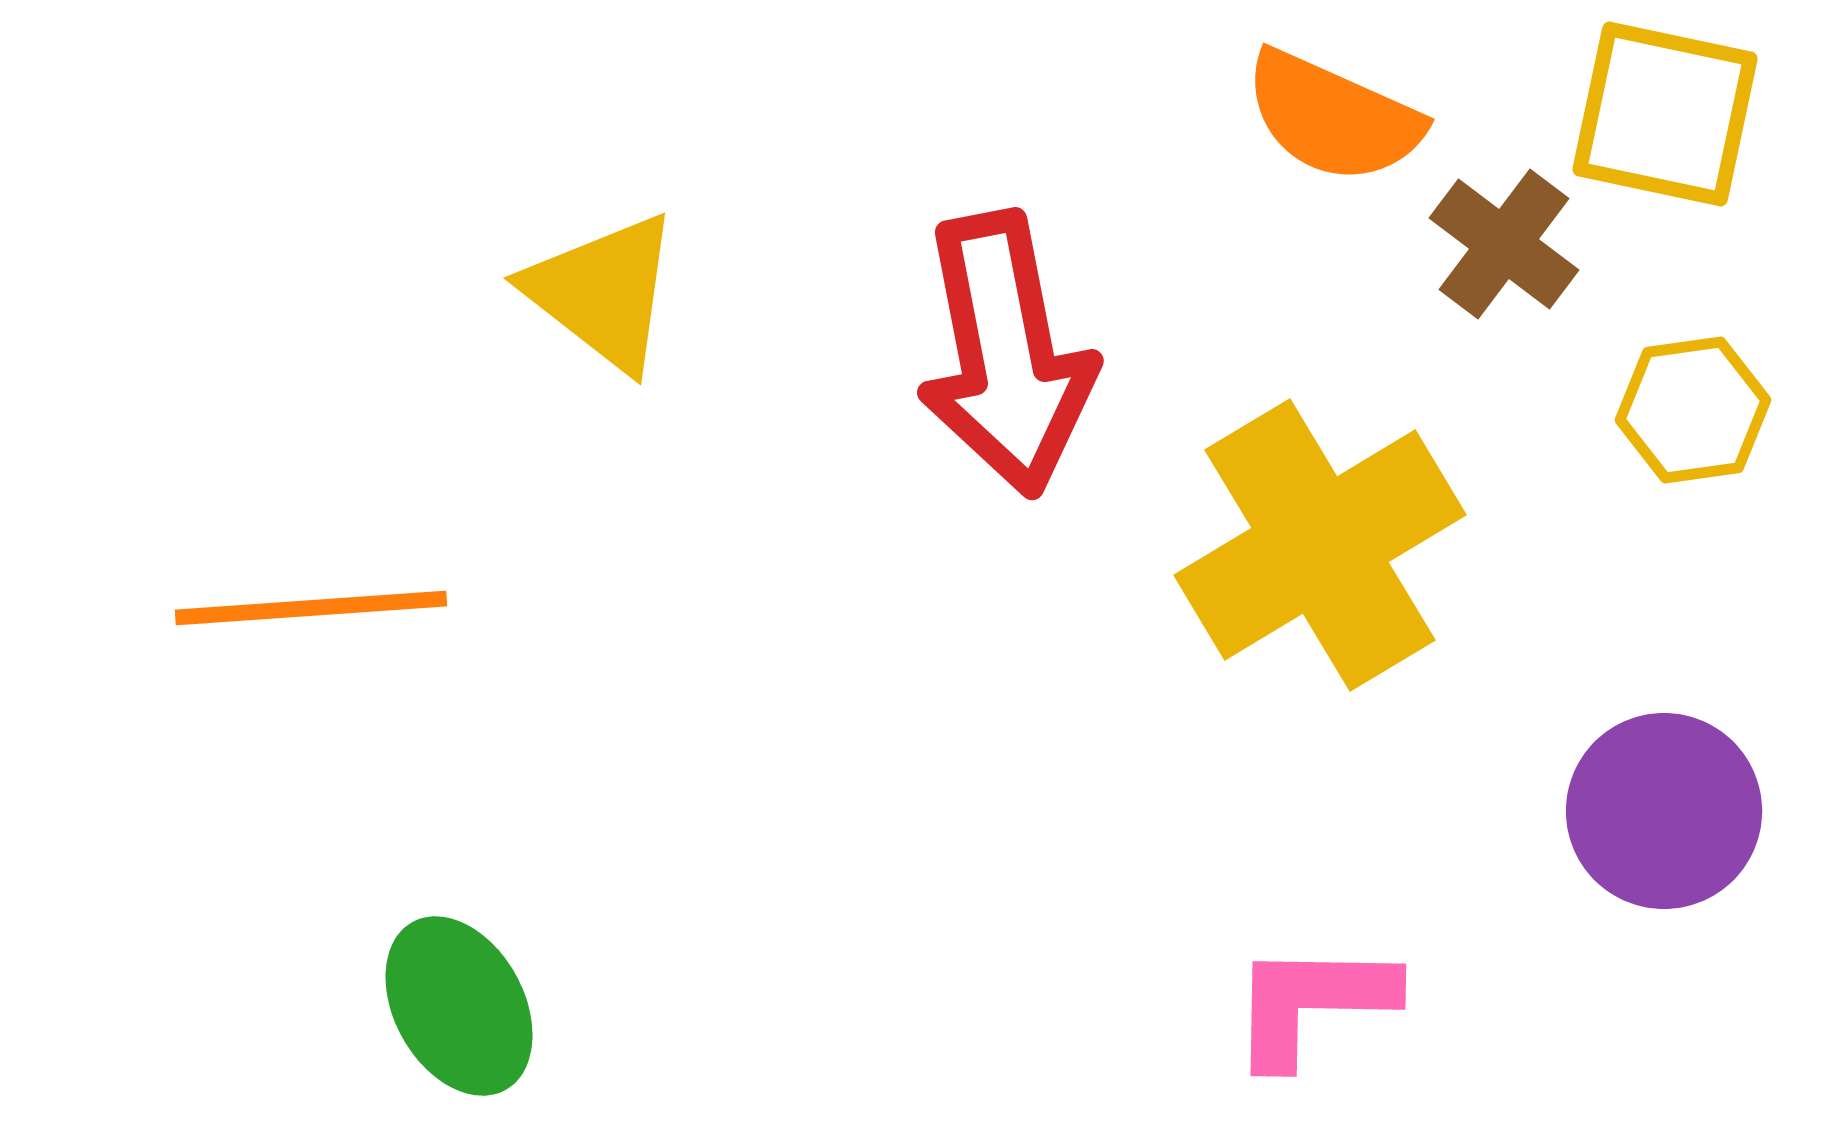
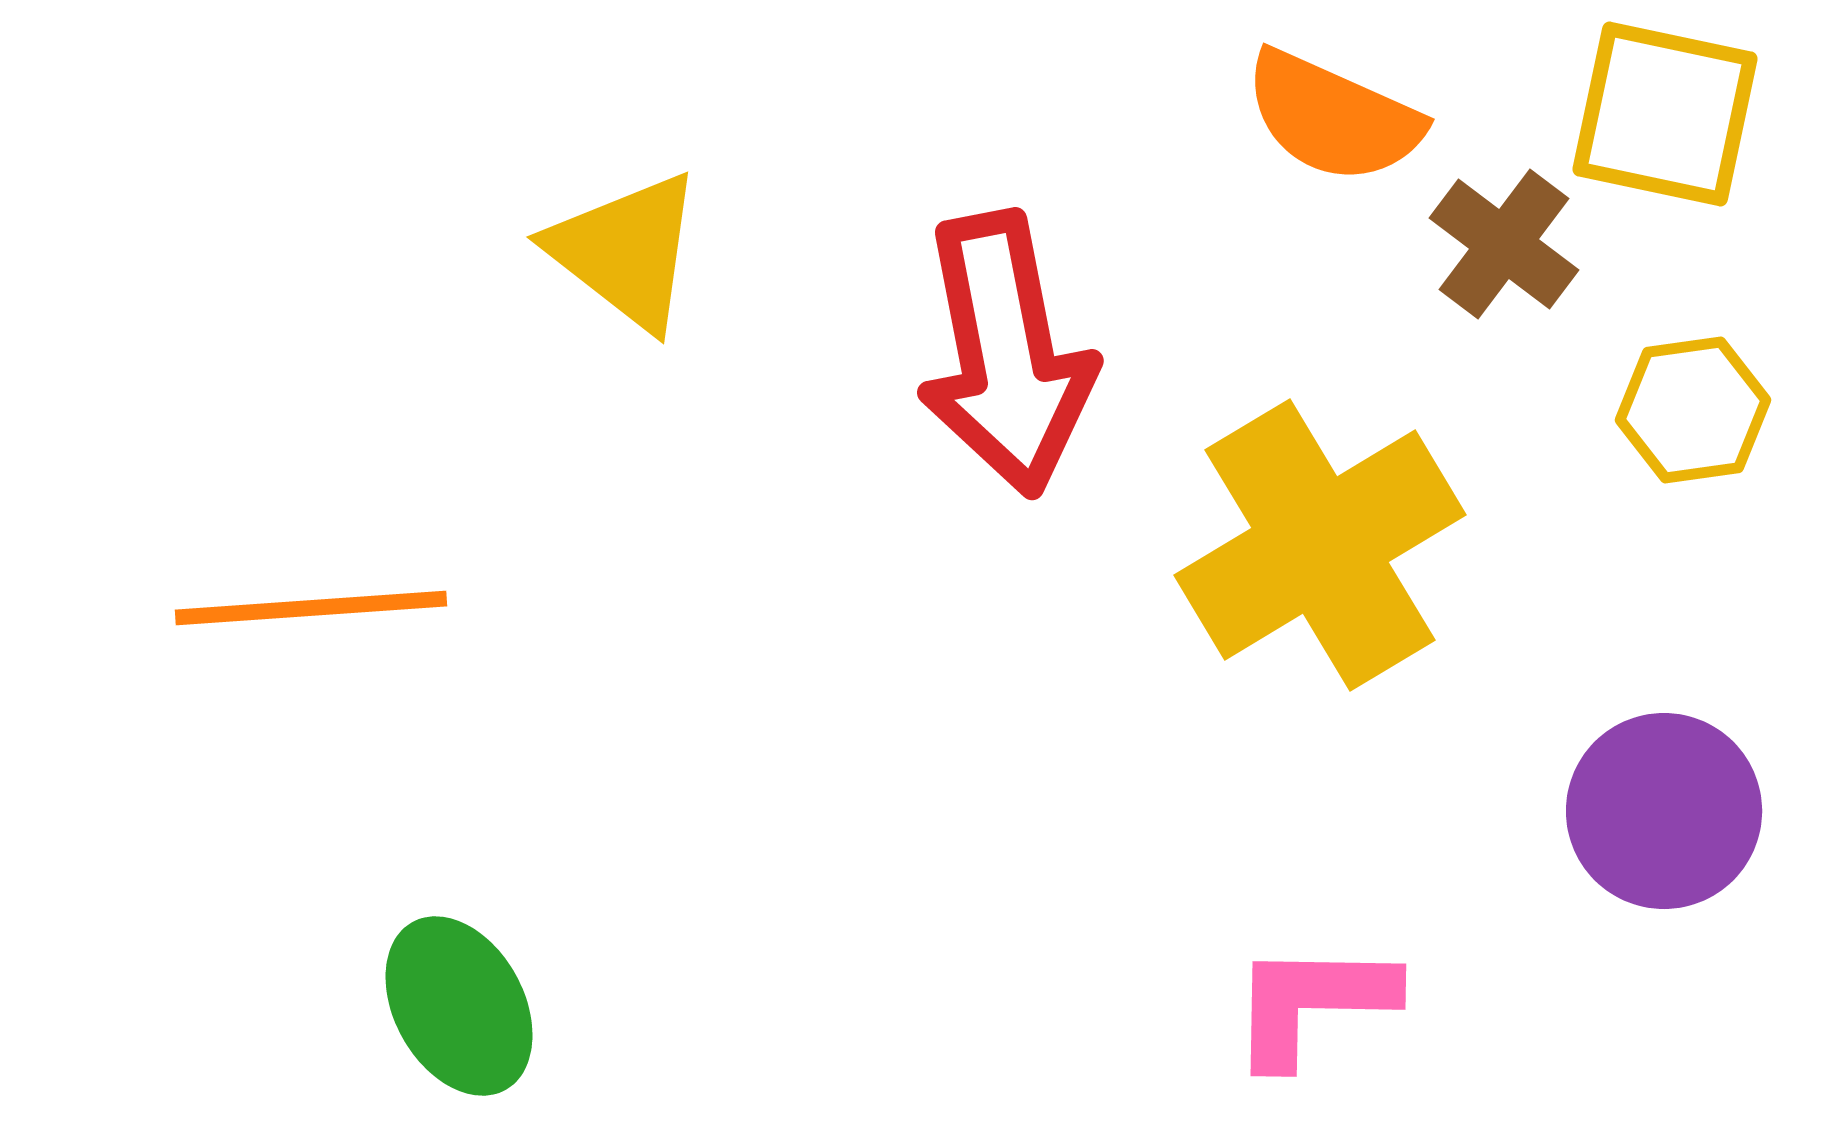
yellow triangle: moved 23 px right, 41 px up
